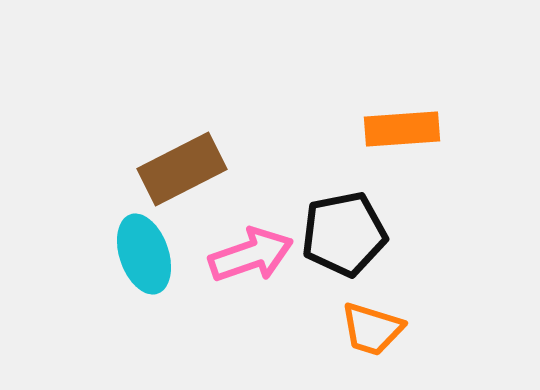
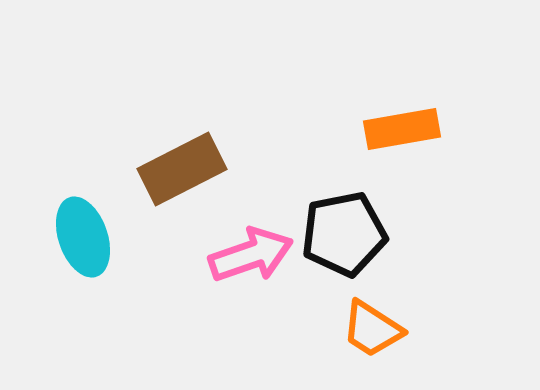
orange rectangle: rotated 6 degrees counterclockwise
cyan ellipse: moved 61 px left, 17 px up
orange trapezoid: rotated 16 degrees clockwise
